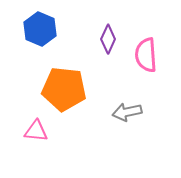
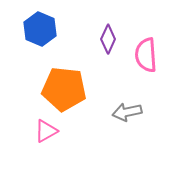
pink triangle: moved 10 px right; rotated 35 degrees counterclockwise
